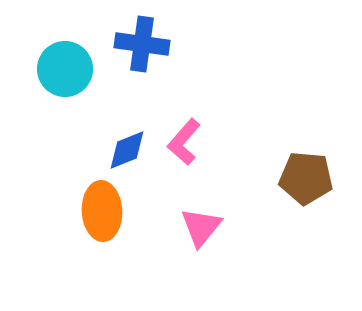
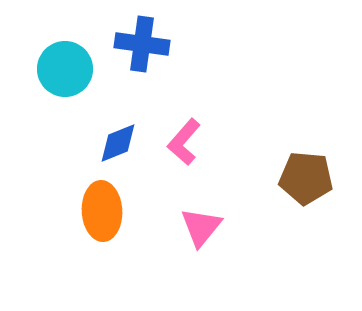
blue diamond: moved 9 px left, 7 px up
